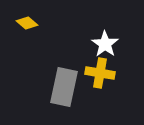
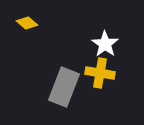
gray rectangle: rotated 9 degrees clockwise
